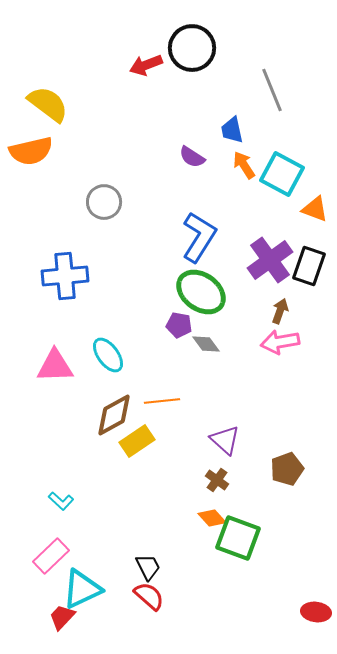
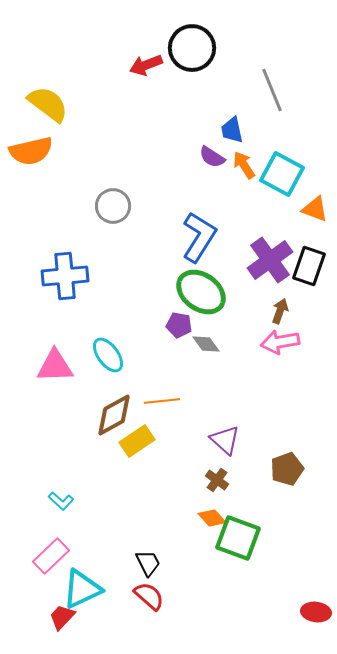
purple semicircle: moved 20 px right
gray circle: moved 9 px right, 4 px down
black trapezoid: moved 4 px up
